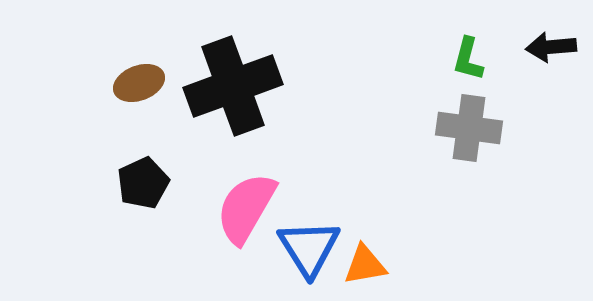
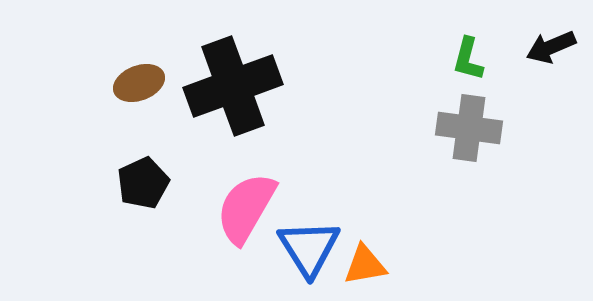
black arrow: rotated 18 degrees counterclockwise
